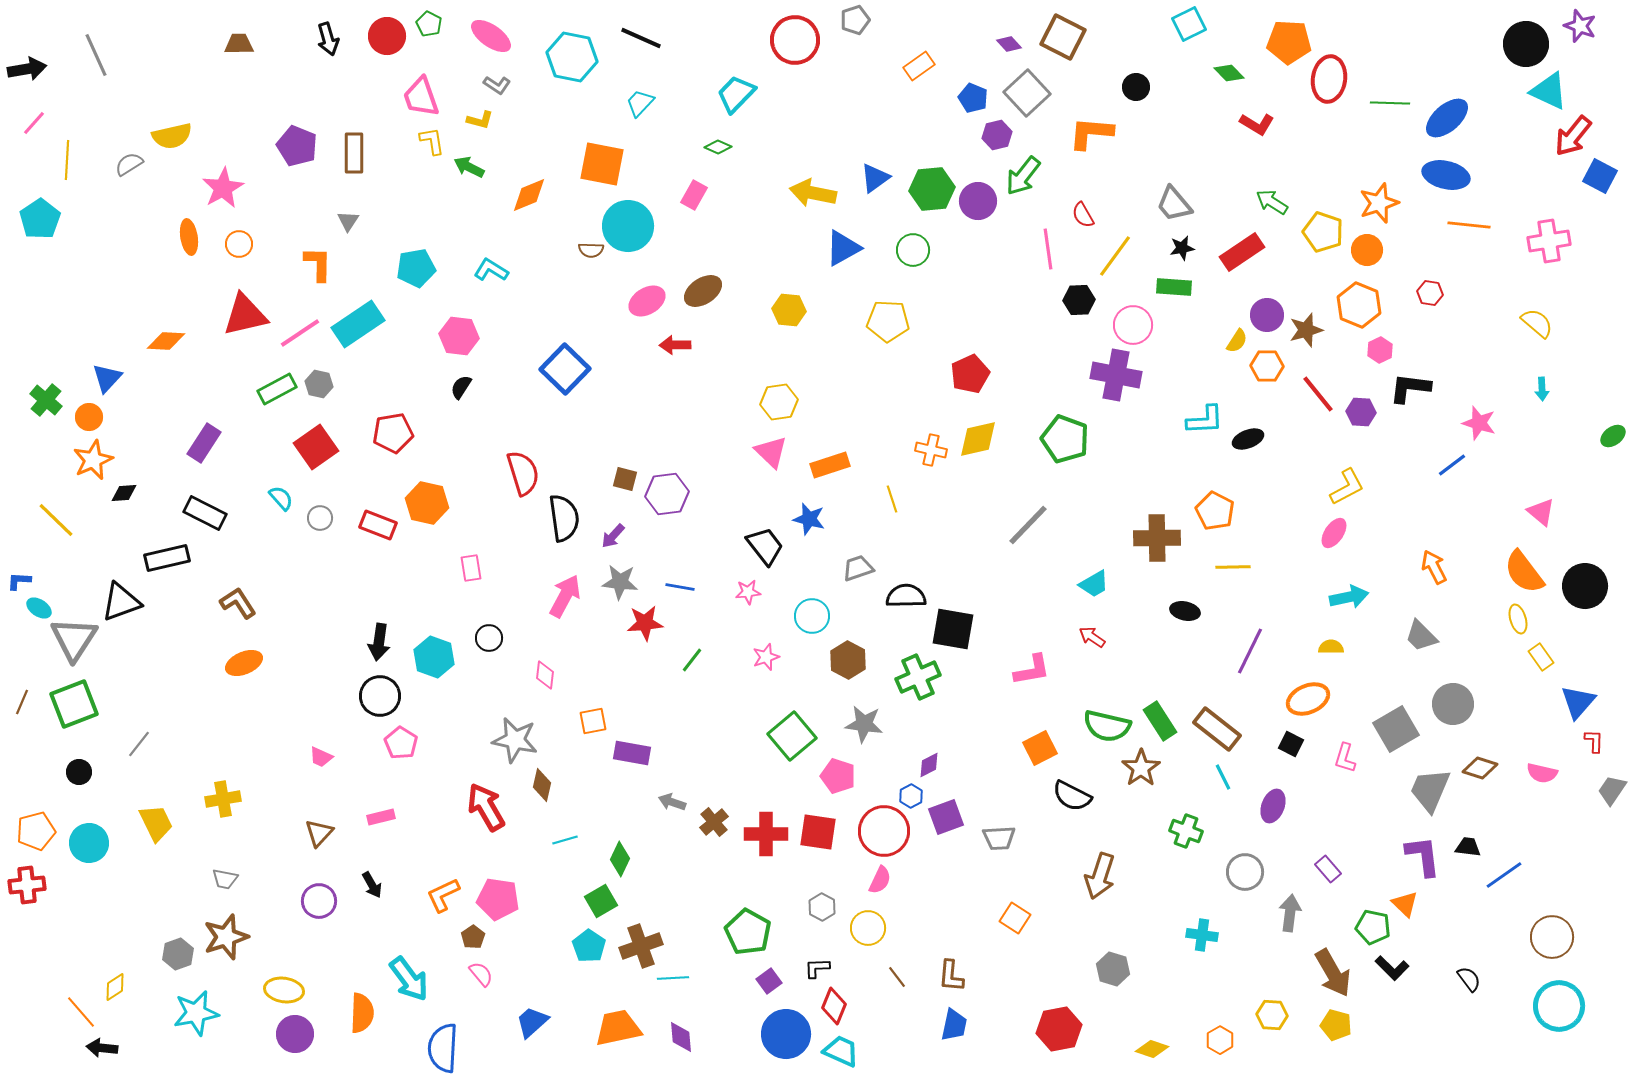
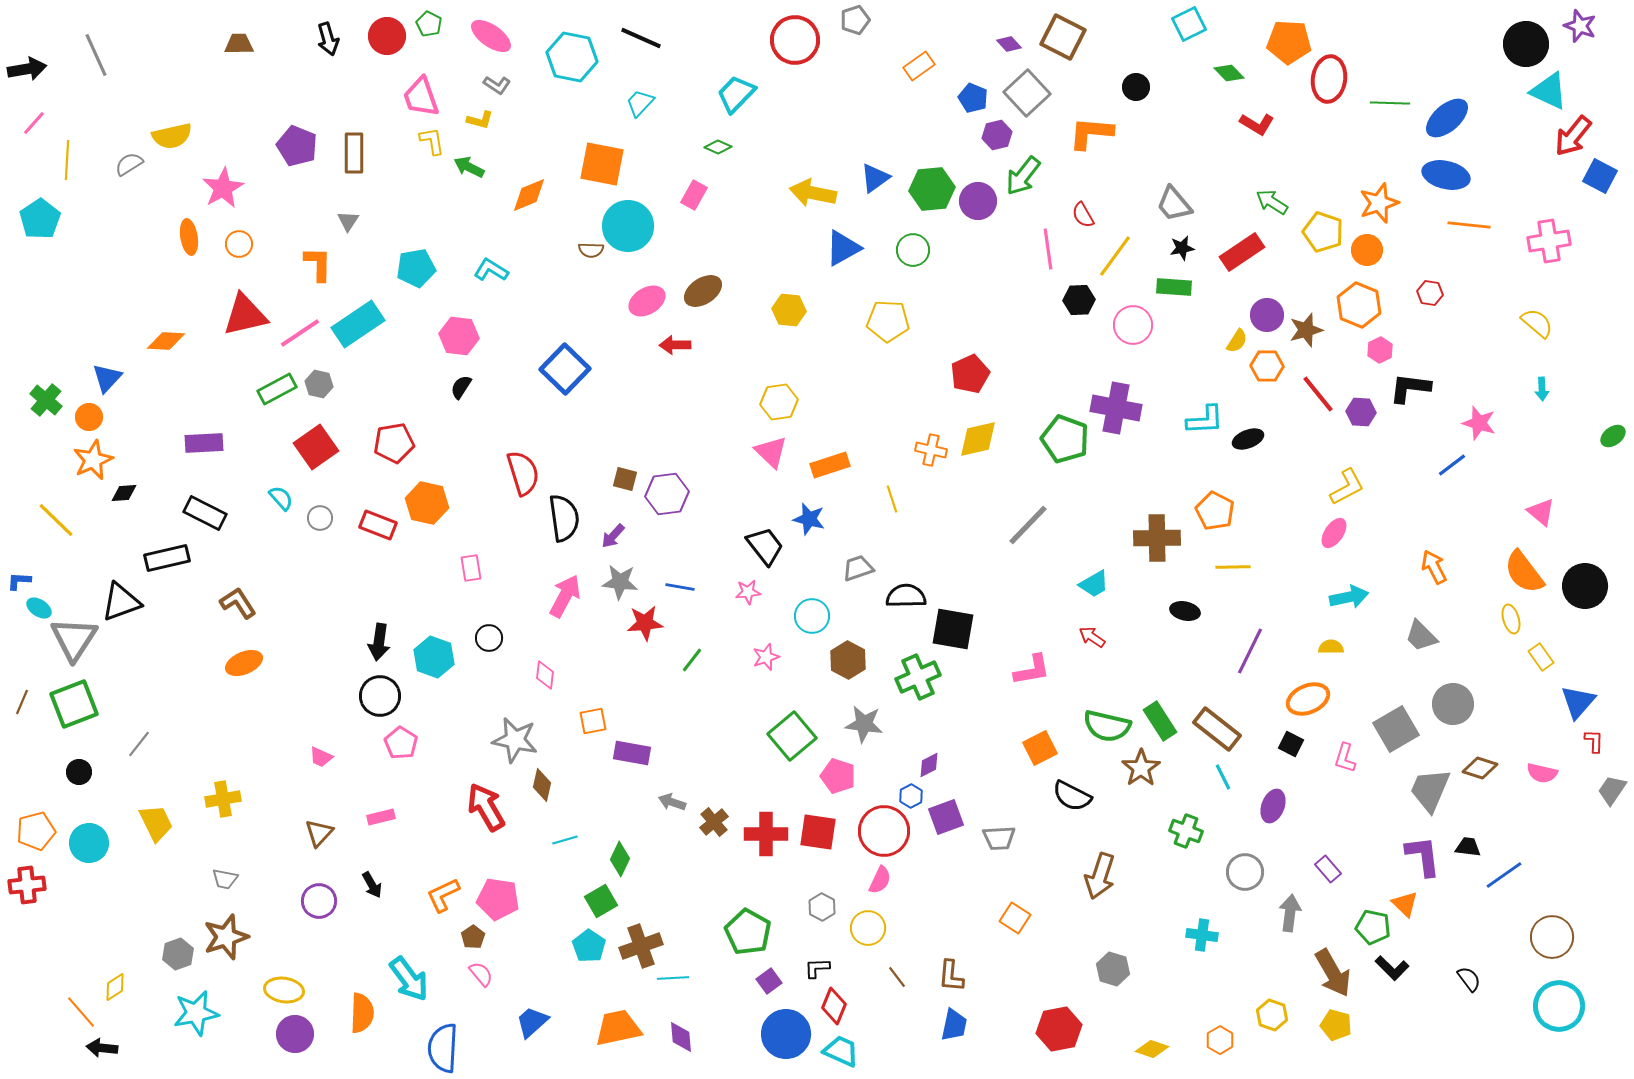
purple cross at (1116, 375): moved 33 px down
red pentagon at (393, 433): moved 1 px right, 10 px down
purple rectangle at (204, 443): rotated 54 degrees clockwise
yellow ellipse at (1518, 619): moved 7 px left
yellow hexagon at (1272, 1015): rotated 16 degrees clockwise
